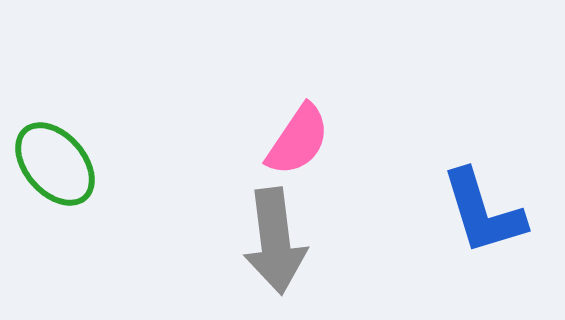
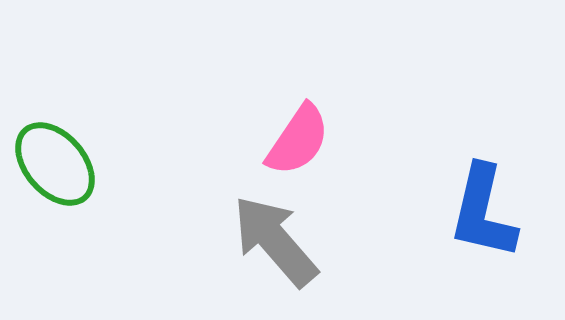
blue L-shape: rotated 30 degrees clockwise
gray arrow: rotated 146 degrees clockwise
